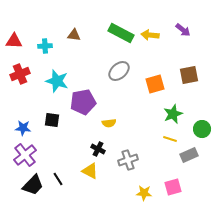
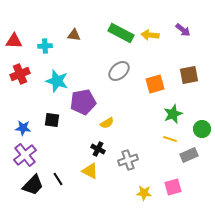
yellow semicircle: moved 2 px left; rotated 24 degrees counterclockwise
